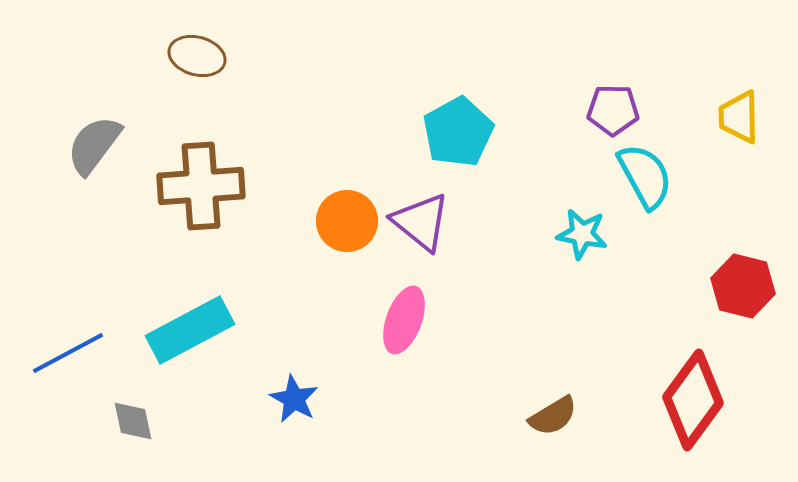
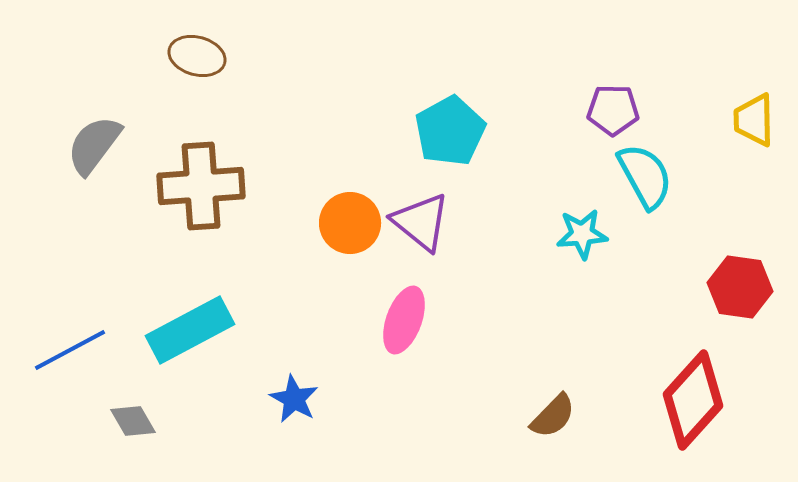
yellow trapezoid: moved 15 px right, 3 px down
cyan pentagon: moved 8 px left, 1 px up
orange circle: moved 3 px right, 2 px down
cyan star: rotated 15 degrees counterclockwise
red hexagon: moved 3 px left, 1 px down; rotated 6 degrees counterclockwise
blue line: moved 2 px right, 3 px up
red diamond: rotated 6 degrees clockwise
brown semicircle: rotated 15 degrees counterclockwise
gray diamond: rotated 18 degrees counterclockwise
